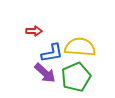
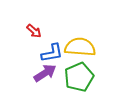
red arrow: rotated 42 degrees clockwise
purple arrow: rotated 75 degrees counterclockwise
green pentagon: moved 3 px right
